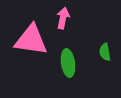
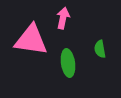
green semicircle: moved 5 px left, 3 px up
